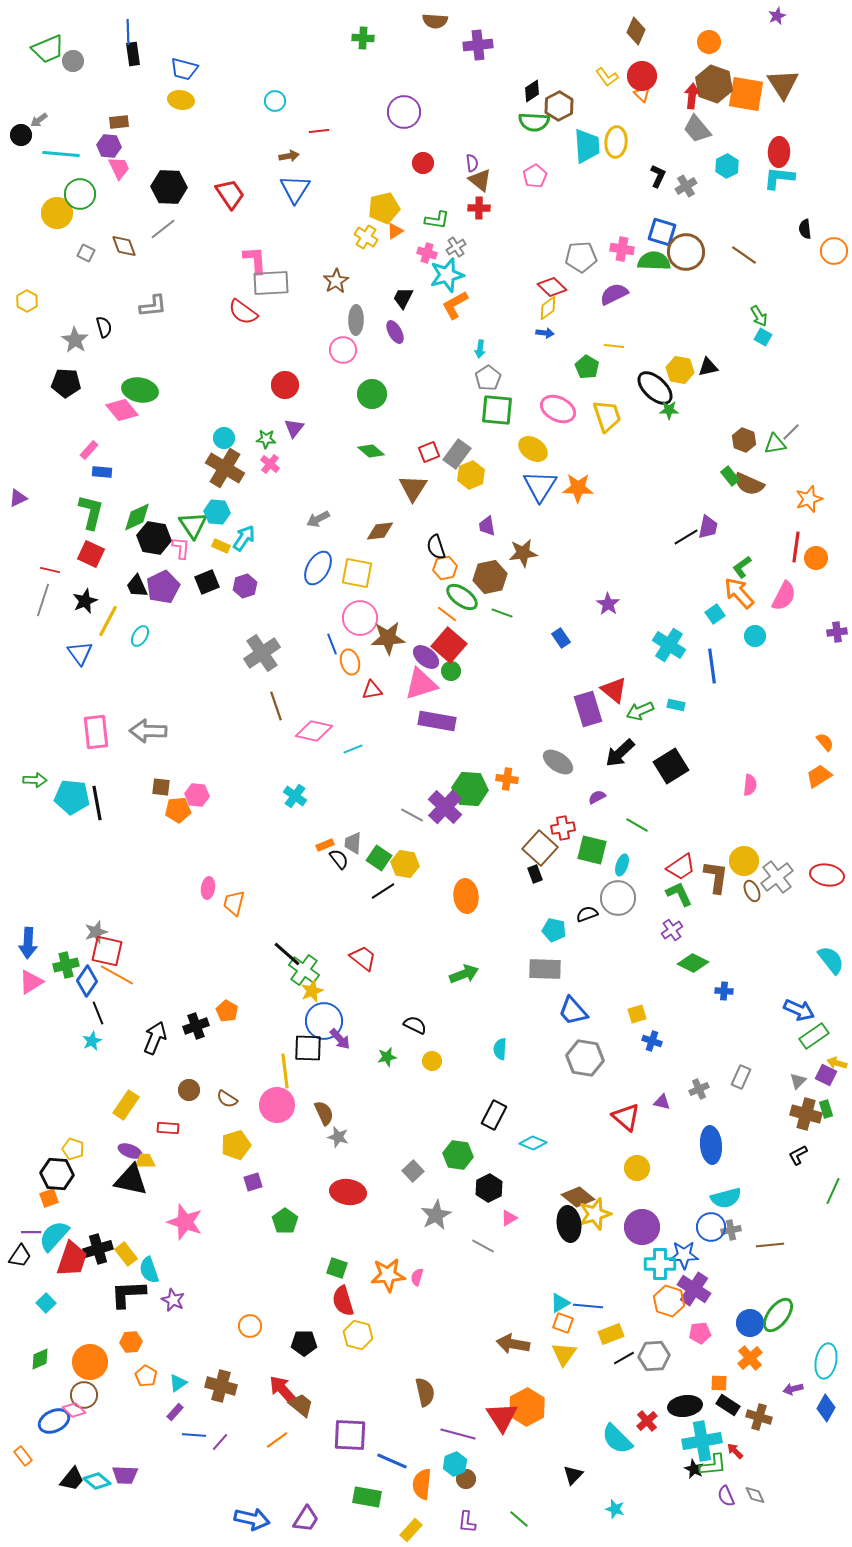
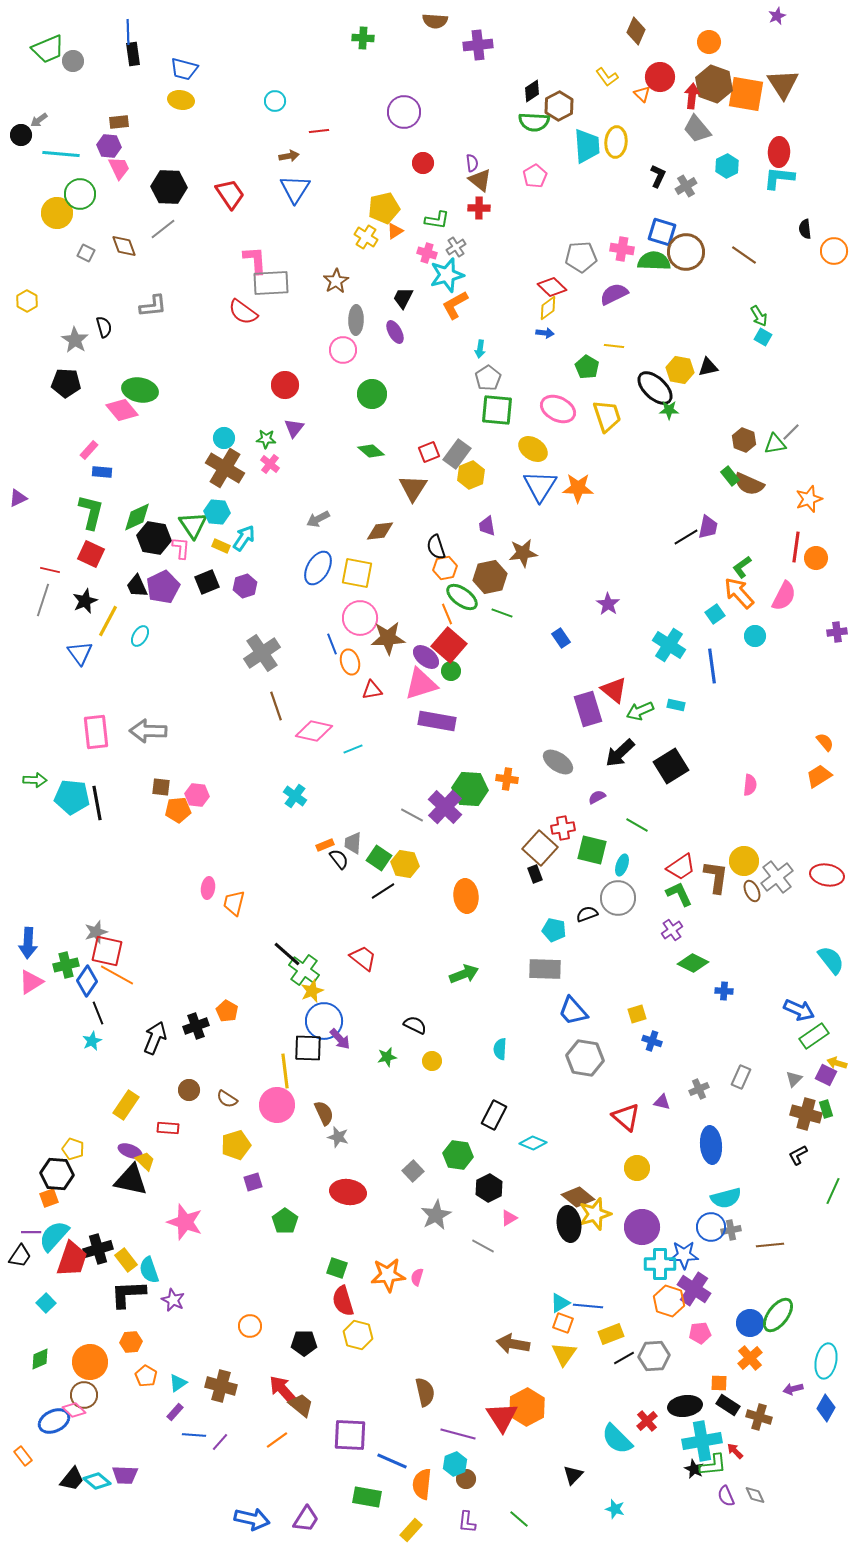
red circle at (642, 76): moved 18 px right, 1 px down
orange line at (447, 614): rotated 30 degrees clockwise
gray triangle at (798, 1081): moved 4 px left, 2 px up
yellow trapezoid at (145, 1161): rotated 45 degrees clockwise
yellow rectangle at (126, 1254): moved 6 px down
